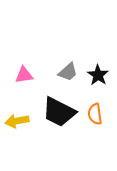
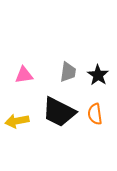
gray trapezoid: rotated 40 degrees counterclockwise
